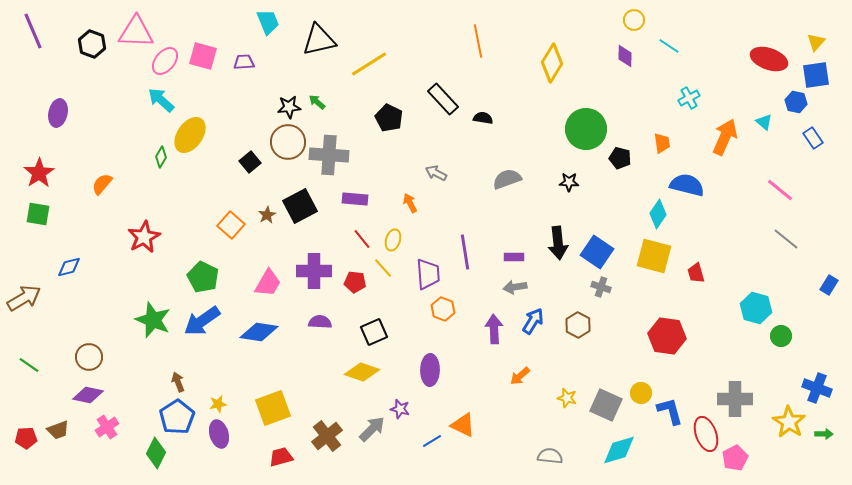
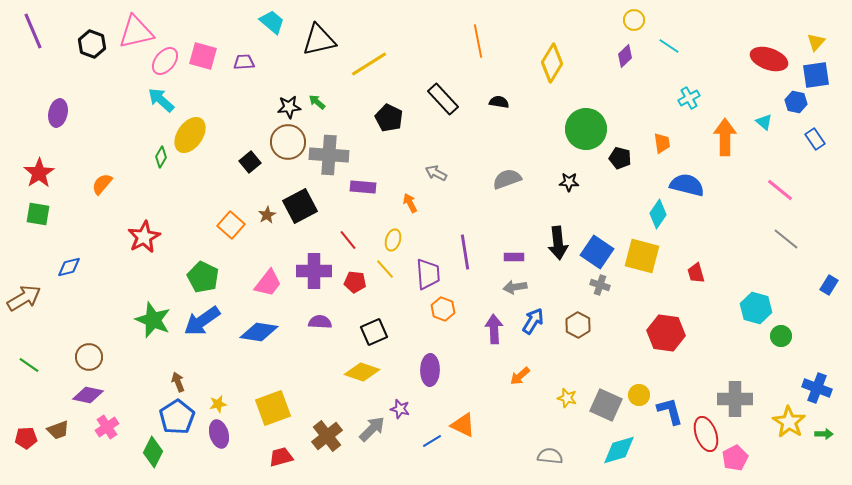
cyan trapezoid at (268, 22): moved 4 px right; rotated 28 degrees counterclockwise
pink triangle at (136, 32): rotated 15 degrees counterclockwise
purple diamond at (625, 56): rotated 45 degrees clockwise
black semicircle at (483, 118): moved 16 px right, 16 px up
orange arrow at (725, 137): rotated 24 degrees counterclockwise
blue rectangle at (813, 138): moved 2 px right, 1 px down
purple rectangle at (355, 199): moved 8 px right, 12 px up
red line at (362, 239): moved 14 px left, 1 px down
yellow square at (654, 256): moved 12 px left
yellow line at (383, 268): moved 2 px right, 1 px down
pink trapezoid at (268, 283): rotated 8 degrees clockwise
gray cross at (601, 287): moved 1 px left, 2 px up
red hexagon at (667, 336): moved 1 px left, 3 px up
yellow circle at (641, 393): moved 2 px left, 2 px down
green diamond at (156, 453): moved 3 px left, 1 px up
